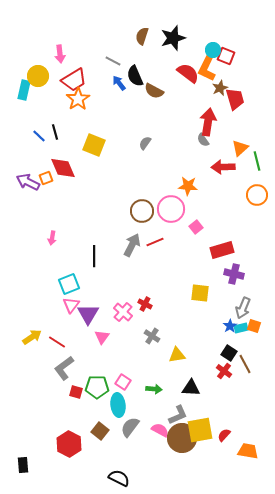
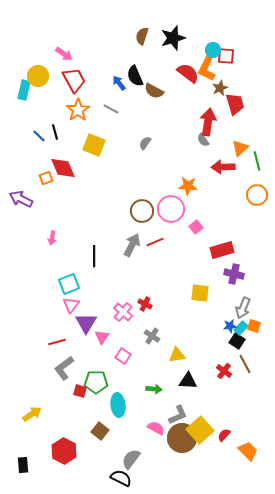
pink arrow at (60, 54): moved 4 px right; rotated 48 degrees counterclockwise
red square at (226, 56): rotated 18 degrees counterclockwise
gray line at (113, 61): moved 2 px left, 48 px down
red trapezoid at (74, 80): rotated 88 degrees counterclockwise
orange star at (78, 99): moved 11 px down
red trapezoid at (235, 99): moved 5 px down
purple arrow at (28, 182): moved 7 px left, 17 px down
purple triangle at (88, 314): moved 2 px left, 9 px down
blue star at (230, 326): rotated 24 degrees clockwise
cyan rectangle at (241, 328): rotated 32 degrees counterclockwise
yellow arrow at (32, 337): moved 77 px down
red line at (57, 342): rotated 48 degrees counterclockwise
black square at (229, 353): moved 8 px right, 12 px up
pink square at (123, 382): moved 26 px up
green pentagon at (97, 387): moved 1 px left, 5 px up
black triangle at (191, 388): moved 3 px left, 7 px up
red square at (76, 392): moved 4 px right, 1 px up
gray semicircle at (130, 427): moved 1 px right, 32 px down
pink semicircle at (160, 430): moved 4 px left, 2 px up
yellow square at (200, 430): rotated 32 degrees counterclockwise
red hexagon at (69, 444): moved 5 px left, 7 px down
orange trapezoid at (248, 451): rotated 35 degrees clockwise
black semicircle at (119, 478): moved 2 px right
